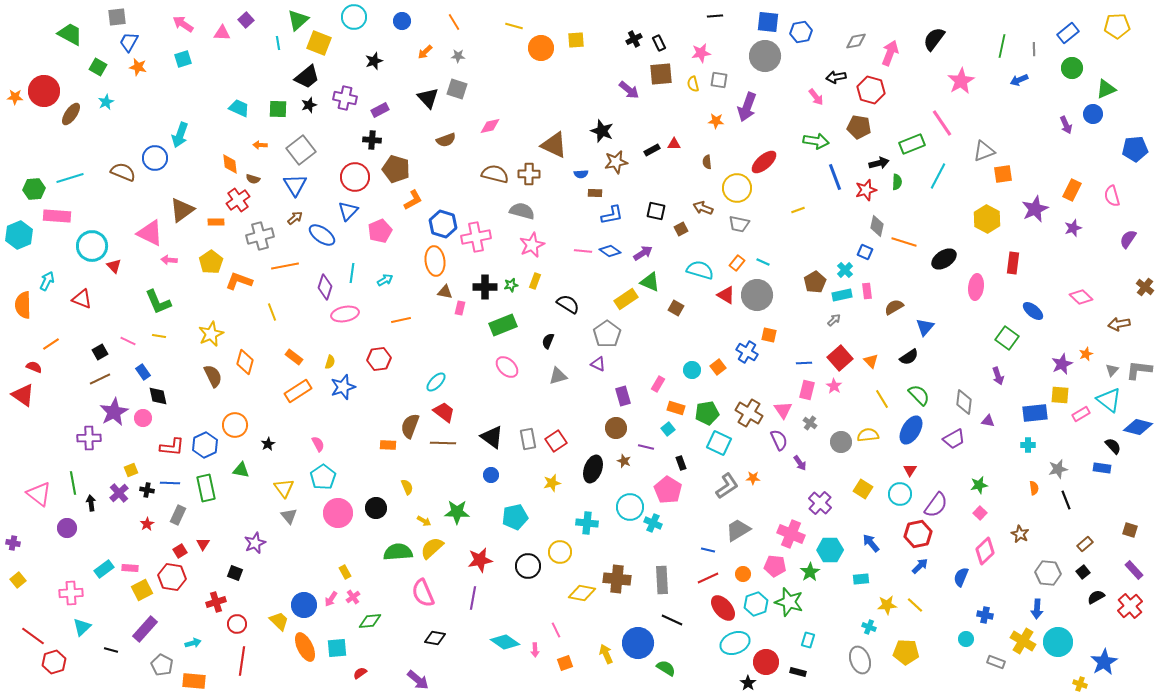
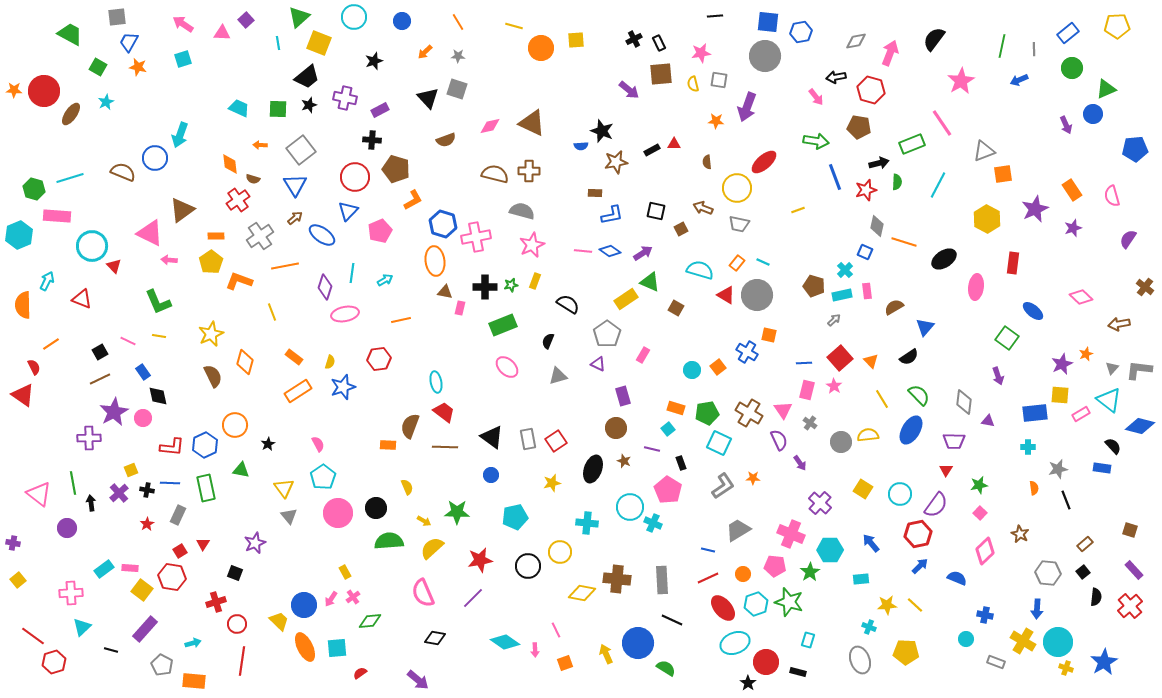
green triangle at (298, 20): moved 1 px right, 3 px up
orange line at (454, 22): moved 4 px right
orange star at (15, 97): moved 1 px left, 7 px up
brown triangle at (554, 145): moved 22 px left, 22 px up
brown cross at (529, 174): moved 3 px up
blue semicircle at (581, 174): moved 28 px up
cyan line at (938, 176): moved 9 px down
green hexagon at (34, 189): rotated 20 degrees clockwise
orange rectangle at (1072, 190): rotated 60 degrees counterclockwise
orange rectangle at (216, 222): moved 14 px down
gray cross at (260, 236): rotated 20 degrees counterclockwise
brown pentagon at (815, 282): moved 1 px left, 4 px down; rotated 25 degrees counterclockwise
red semicircle at (34, 367): rotated 42 degrees clockwise
gray triangle at (1112, 370): moved 2 px up
cyan ellipse at (436, 382): rotated 55 degrees counterclockwise
pink rectangle at (658, 384): moved 15 px left, 29 px up
blue diamond at (1138, 427): moved 2 px right, 1 px up
purple trapezoid at (954, 439): moved 2 px down; rotated 30 degrees clockwise
brown line at (443, 443): moved 2 px right, 4 px down
cyan cross at (1028, 445): moved 2 px down
purple line at (646, 447): moved 6 px right, 2 px down
red triangle at (910, 470): moved 36 px right
gray L-shape at (727, 486): moved 4 px left
green semicircle at (398, 552): moved 9 px left, 11 px up
blue semicircle at (961, 577): moved 4 px left, 1 px down; rotated 90 degrees clockwise
yellow square at (142, 590): rotated 25 degrees counterclockwise
black semicircle at (1096, 597): rotated 126 degrees clockwise
purple line at (473, 598): rotated 35 degrees clockwise
yellow cross at (1080, 684): moved 14 px left, 16 px up
